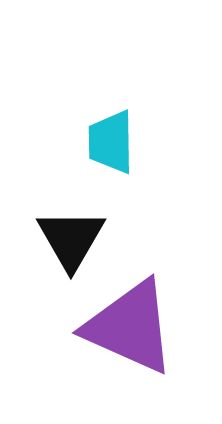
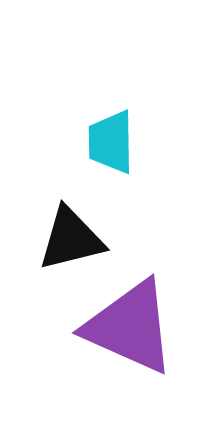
black triangle: rotated 46 degrees clockwise
